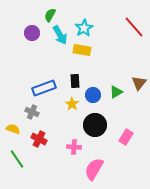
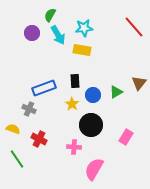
cyan star: rotated 24 degrees clockwise
cyan arrow: moved 2 px left
gray cross: moved 3 px left, 3 px up
black circle: moved 4 px left
